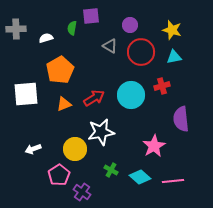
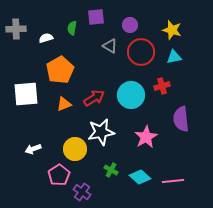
purple square: moved 5 px right, 1 px down
pink star: moved 8 px left, 9 px up
